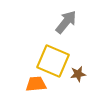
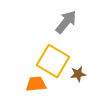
yellow square: rotated 8 degrees clockwise
